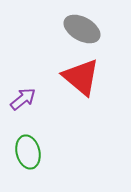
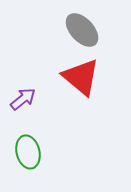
gray ellipse: moved 1 px down; rotated 18 degrees clockwise
